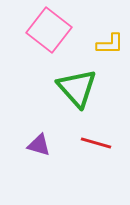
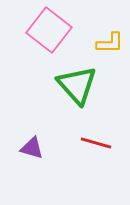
yellow L-shape: moved 1 px up
green triangle: moved 3 px up
purple triangle: moved 7 px left, 3 px down
